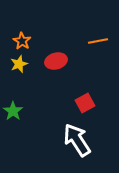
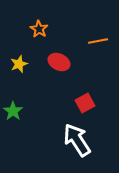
orange star: moved 17 px right, 12 px up
red ellipse: moved 3 px right, 1 px down; rotated 40 degrees clockwise
